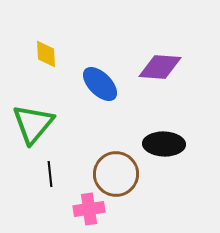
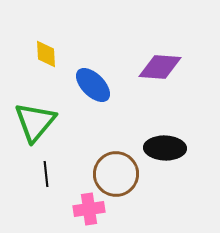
blue ellipse: moved 7 px left, 1 px down
green triangle: moved 2 px right, 2 px up
black ellipse: moved 1 px right, 4 px down
black line: moved 4 px left
